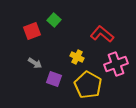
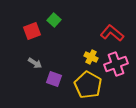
red L-shape: moved 10 px right, 1 px up
yellow cross: moved 14 px right
